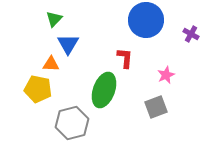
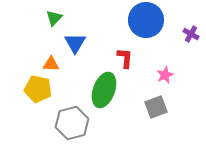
green triangle: moved 1 px up
blue triangle: moved 7 px right, 1 px up
pink star: moved 1 px left
